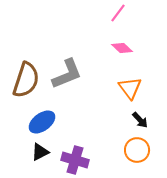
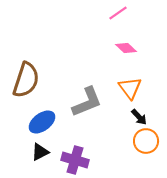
pink line: rotated 18 degrees clockwise
pink diamond: moved 4 px right
gray L-shape: moved 20 px right, 28 px down
black arrow: moved 1 px left, 3 px up
orange circle: moved 9 px right, 9 px up
